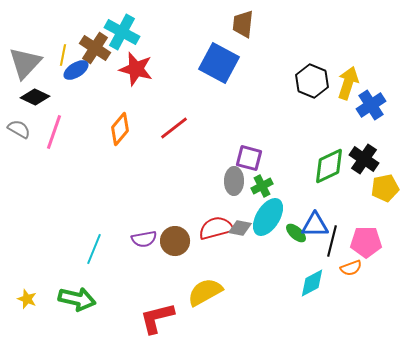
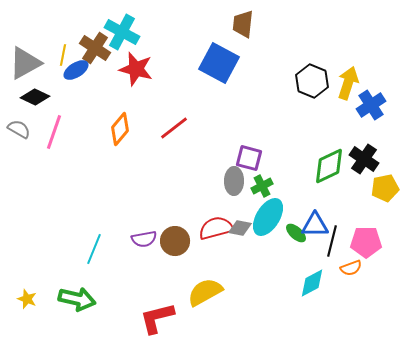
gray triangle: rotated 18 degrees clockwise
